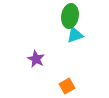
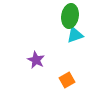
purple star: moved 1 px down
orange square: moved 6 px up
